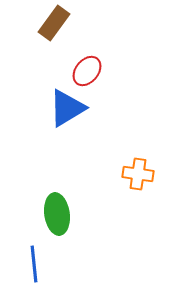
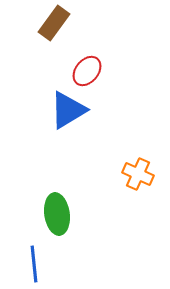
blue triangle: moved 1 px right, 2 px down
orange cross: rotated 16 degrees clockwise
